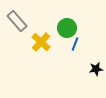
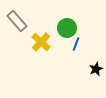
blue line: moved 1 px right
black star: rotated 16 degrees counterclockwise
